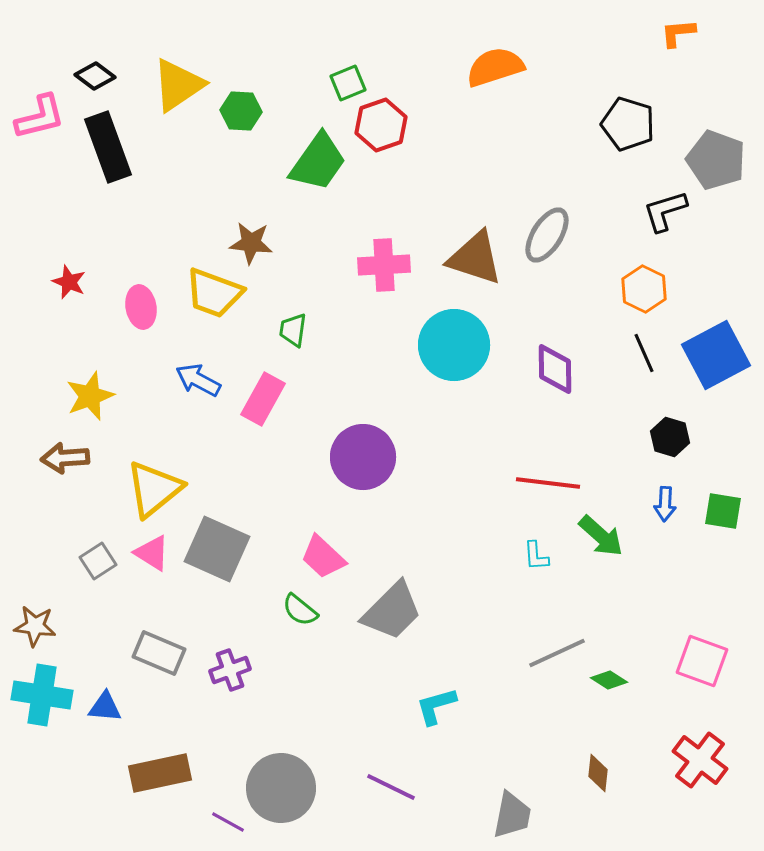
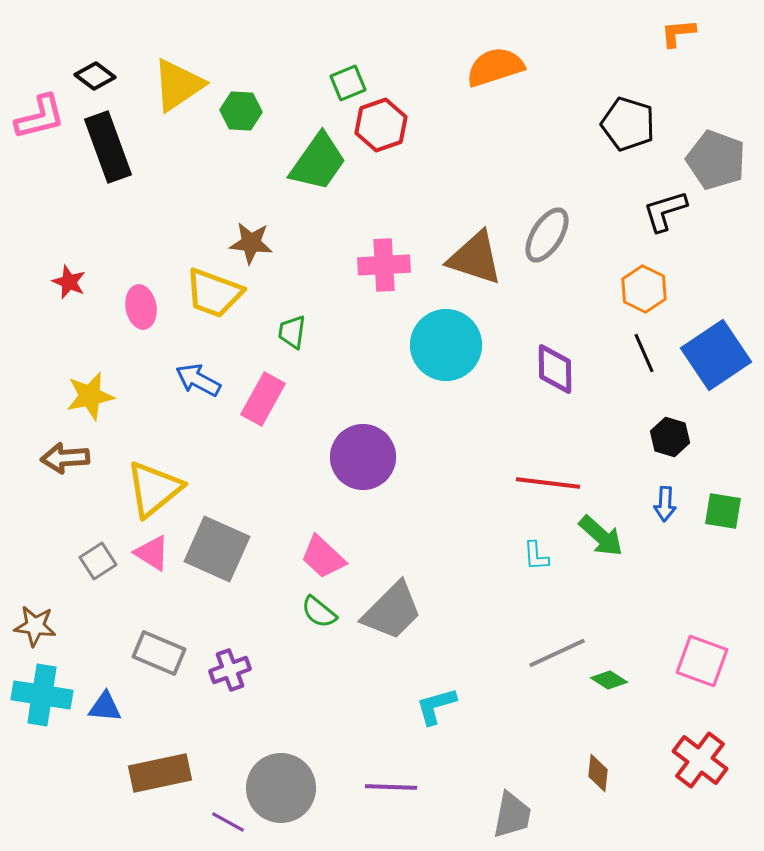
green trapezoid at (293, 330): moved 1 px left, 2 px down
cyan circle at (454, 345): moved 8 px left
blue square at (716, 355): rotated 6 degrees counterclockwise
yellow star at (90, 396): rotated 9 degrees clockwise
green semicircle at (300, 610): moved 19 px right, 2 px down
purple line at (391, 787): rotated 24 degrees counterclockwise
